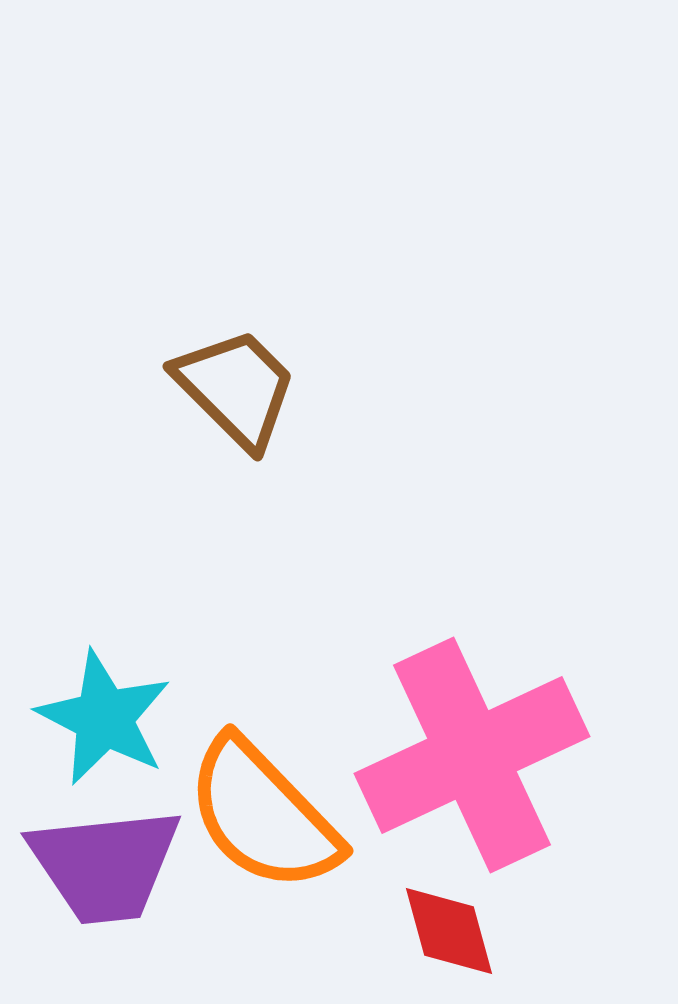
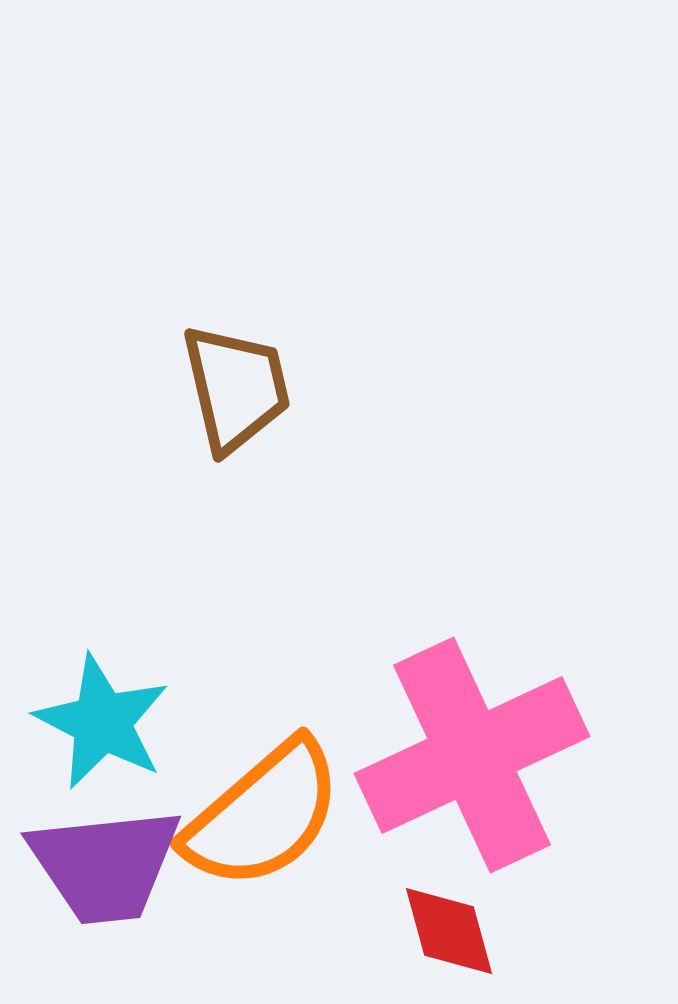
brown trapezoid: rotated 32 degrees clockwise
cyan star: moved 2 px left, 4 px down
orange semicircle: rotated 87 degrees counterclockwise
